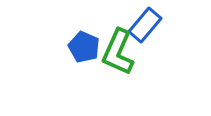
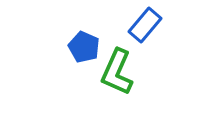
green L-shape: moved 1 px left, 20 px down
